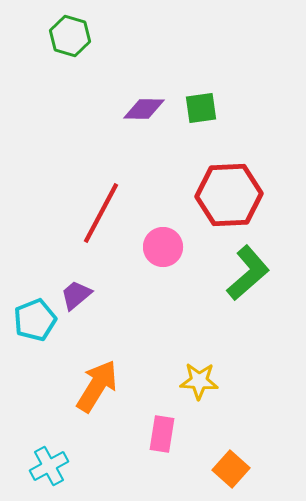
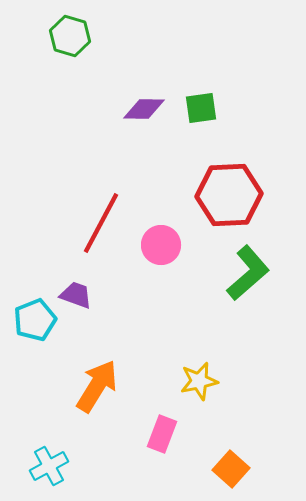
red line: moved 10 px down
pink circle: moved 2 px left, 2 px up
purple trapezoid: rotated 60 degrees clockwise
yellow star: rotated 15 degrees counterclockwise
pink rectangle: rotated 12 degrees clockwise
